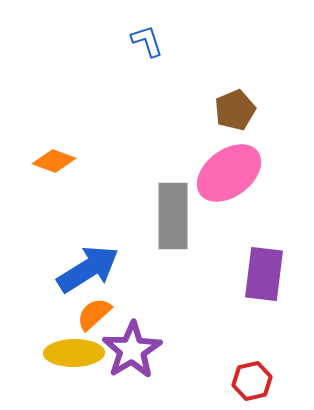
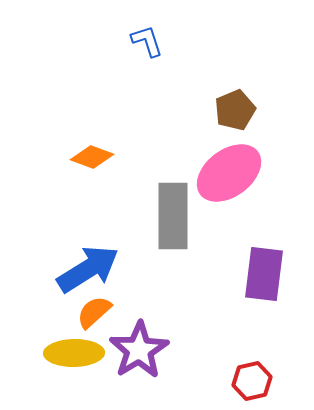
orange diamond: moved 38 px right, 4 px up
orange semicircle: moved 2 px up
purple star: moved 7 px right
